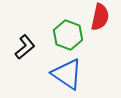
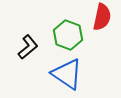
red semicircle: moved 2 px right
black L-shape: moved 3 px right
